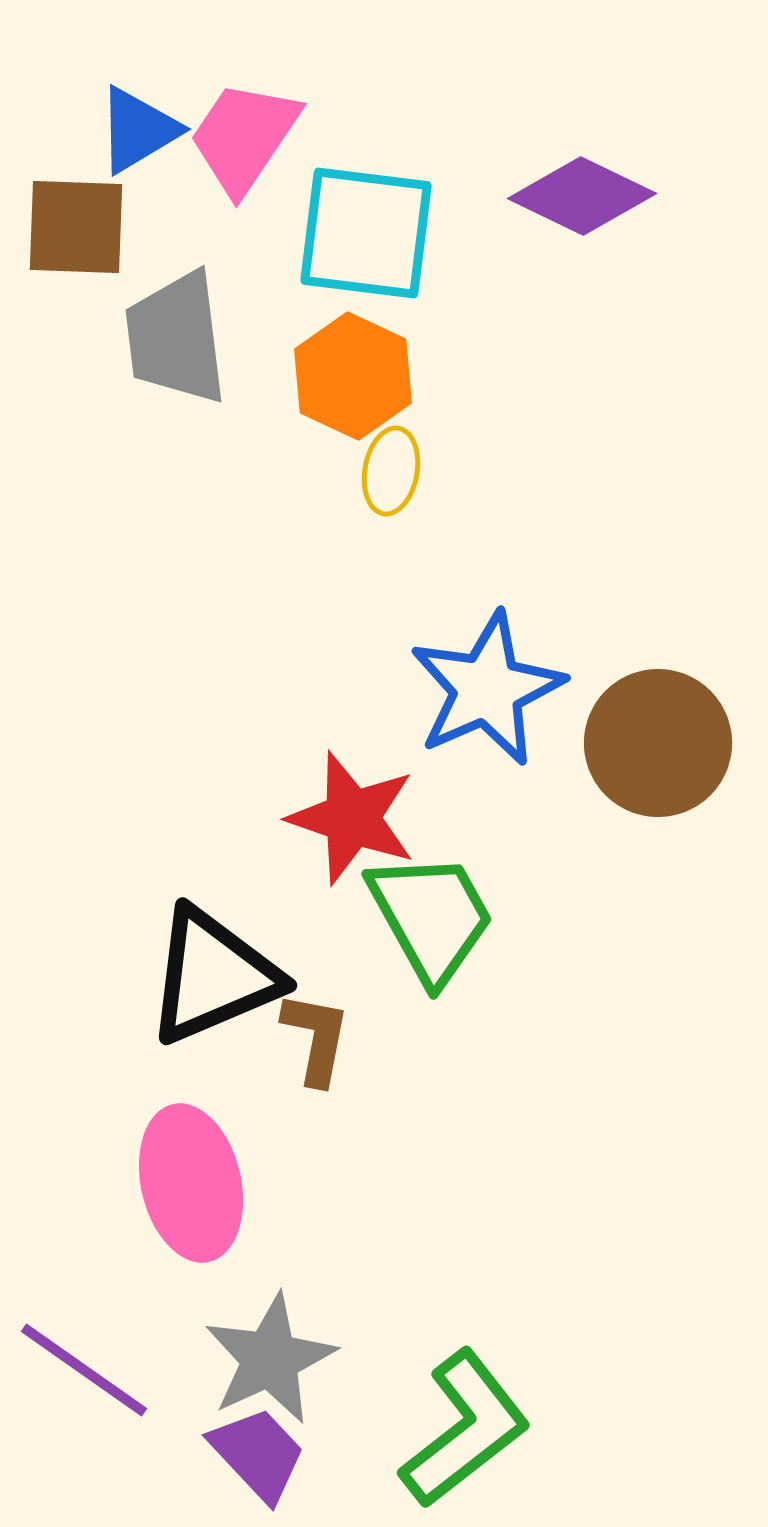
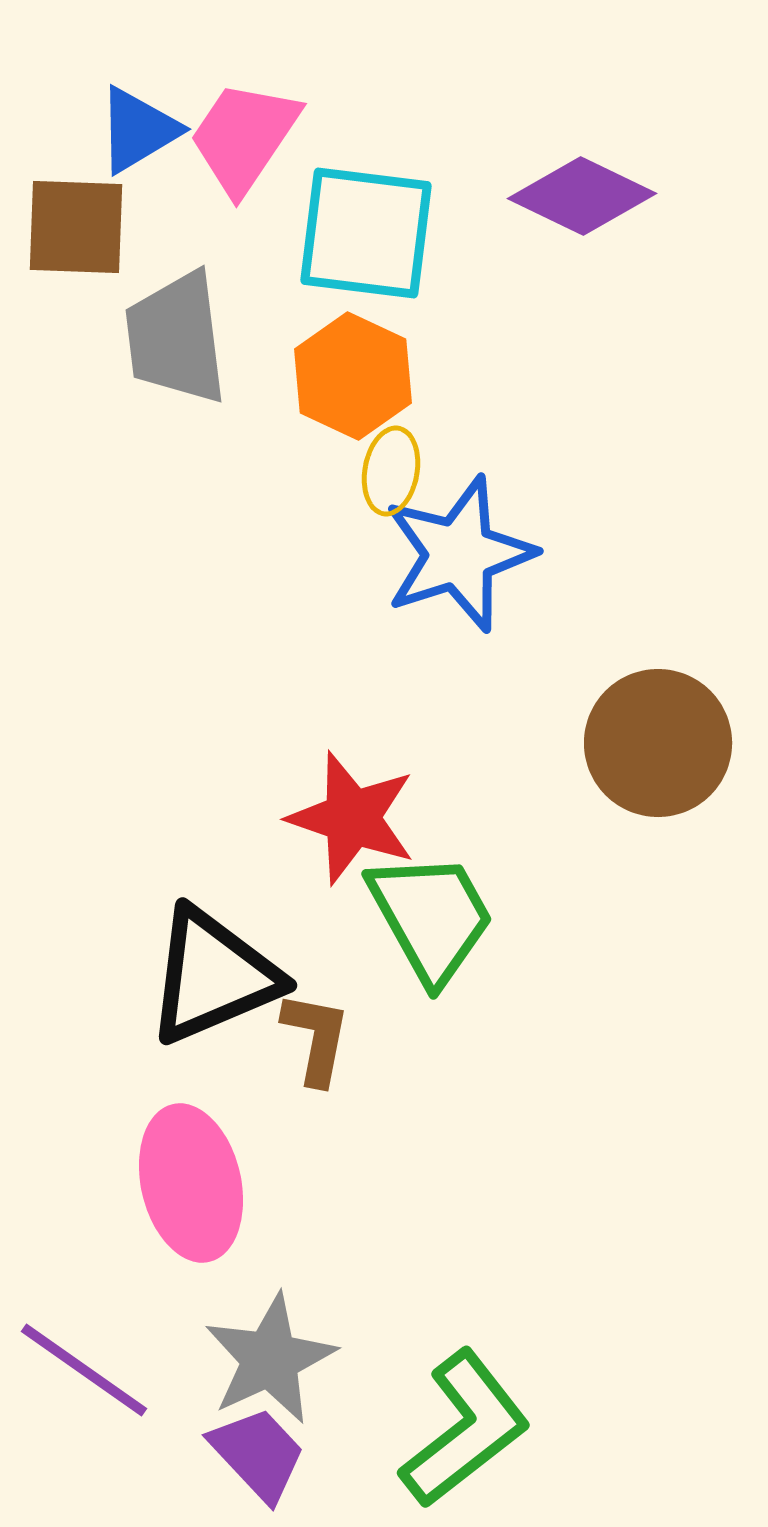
blue star: moved 28 px left, 135 px up; rotated 6 degrees clockwise
